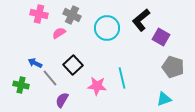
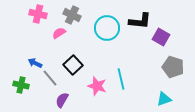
pink cross: moved 1 px left
black L-shape: moved 1 px left, 1 px down; rotated 135 degrees counterclockwise
cyan line: moved 1 px left, 1 px down
pink star: rotated 12 degrees clockwise
